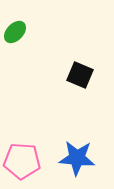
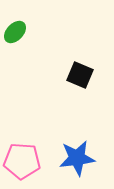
blue star: rotated 12 degrees counterclockwise
